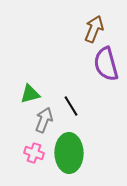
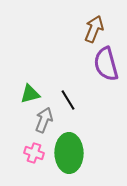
black line: moved 3 px left, 6 px up
